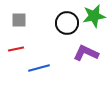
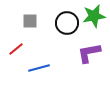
gray square: moved 11 px right, 1 px down
red line: rotated 28 degrees counterclockwise
purple L-shape: moved 3 px right; rotated 35 degrees counterclockwise
